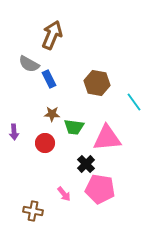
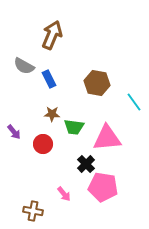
gray semicircle: moved 5 px left, 2 px down
purple arrow: rotated 35 degrees counterclockwise
red circle: moved 2 px left, 1 px down
pink pentagon: moved 3 px right, 2 px up
